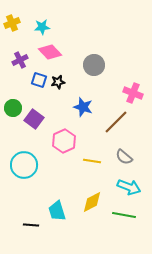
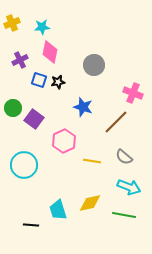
pink diamond: rotated 55 degrees clockwise
yellow diamond: moved 2 px left, 1 px down; rotated 15 degrees clockwise
cyan trapezoid: moved 1 px right, 1 px up
